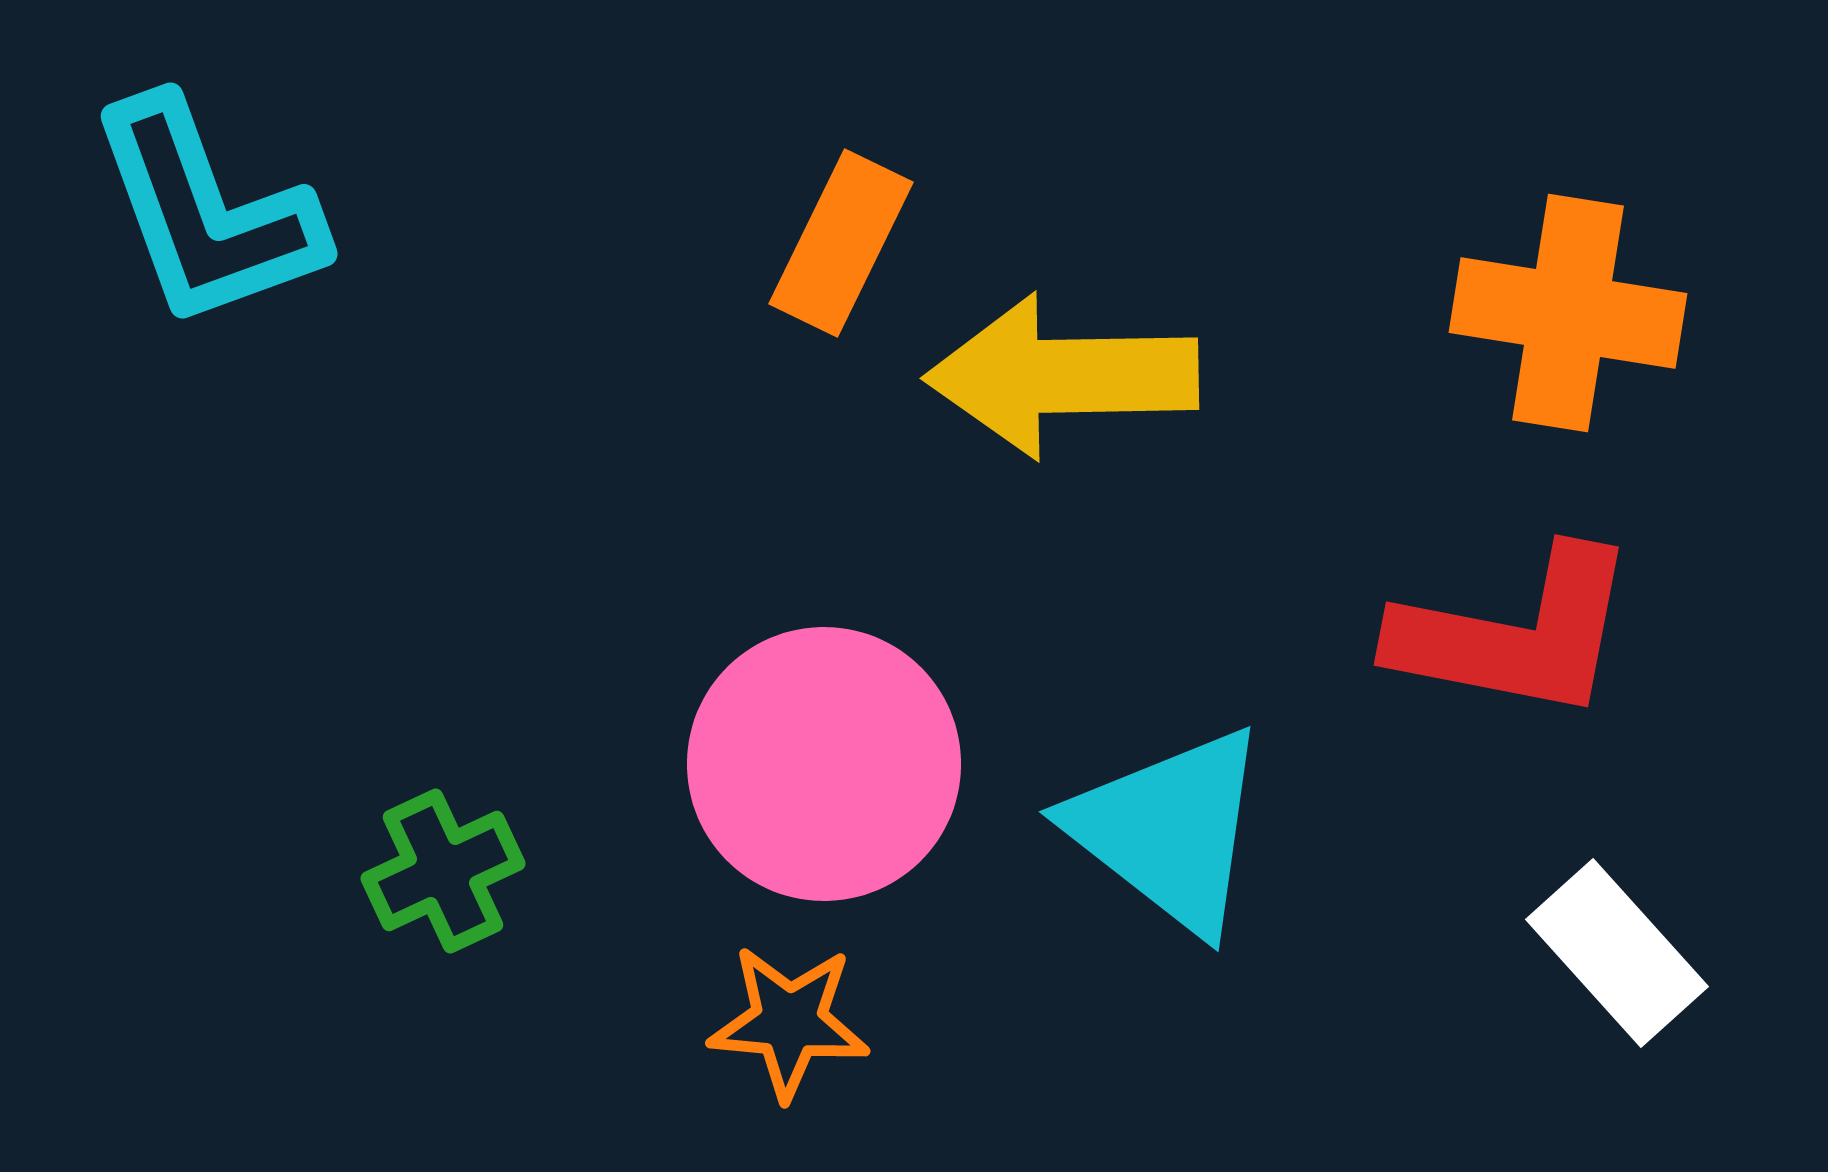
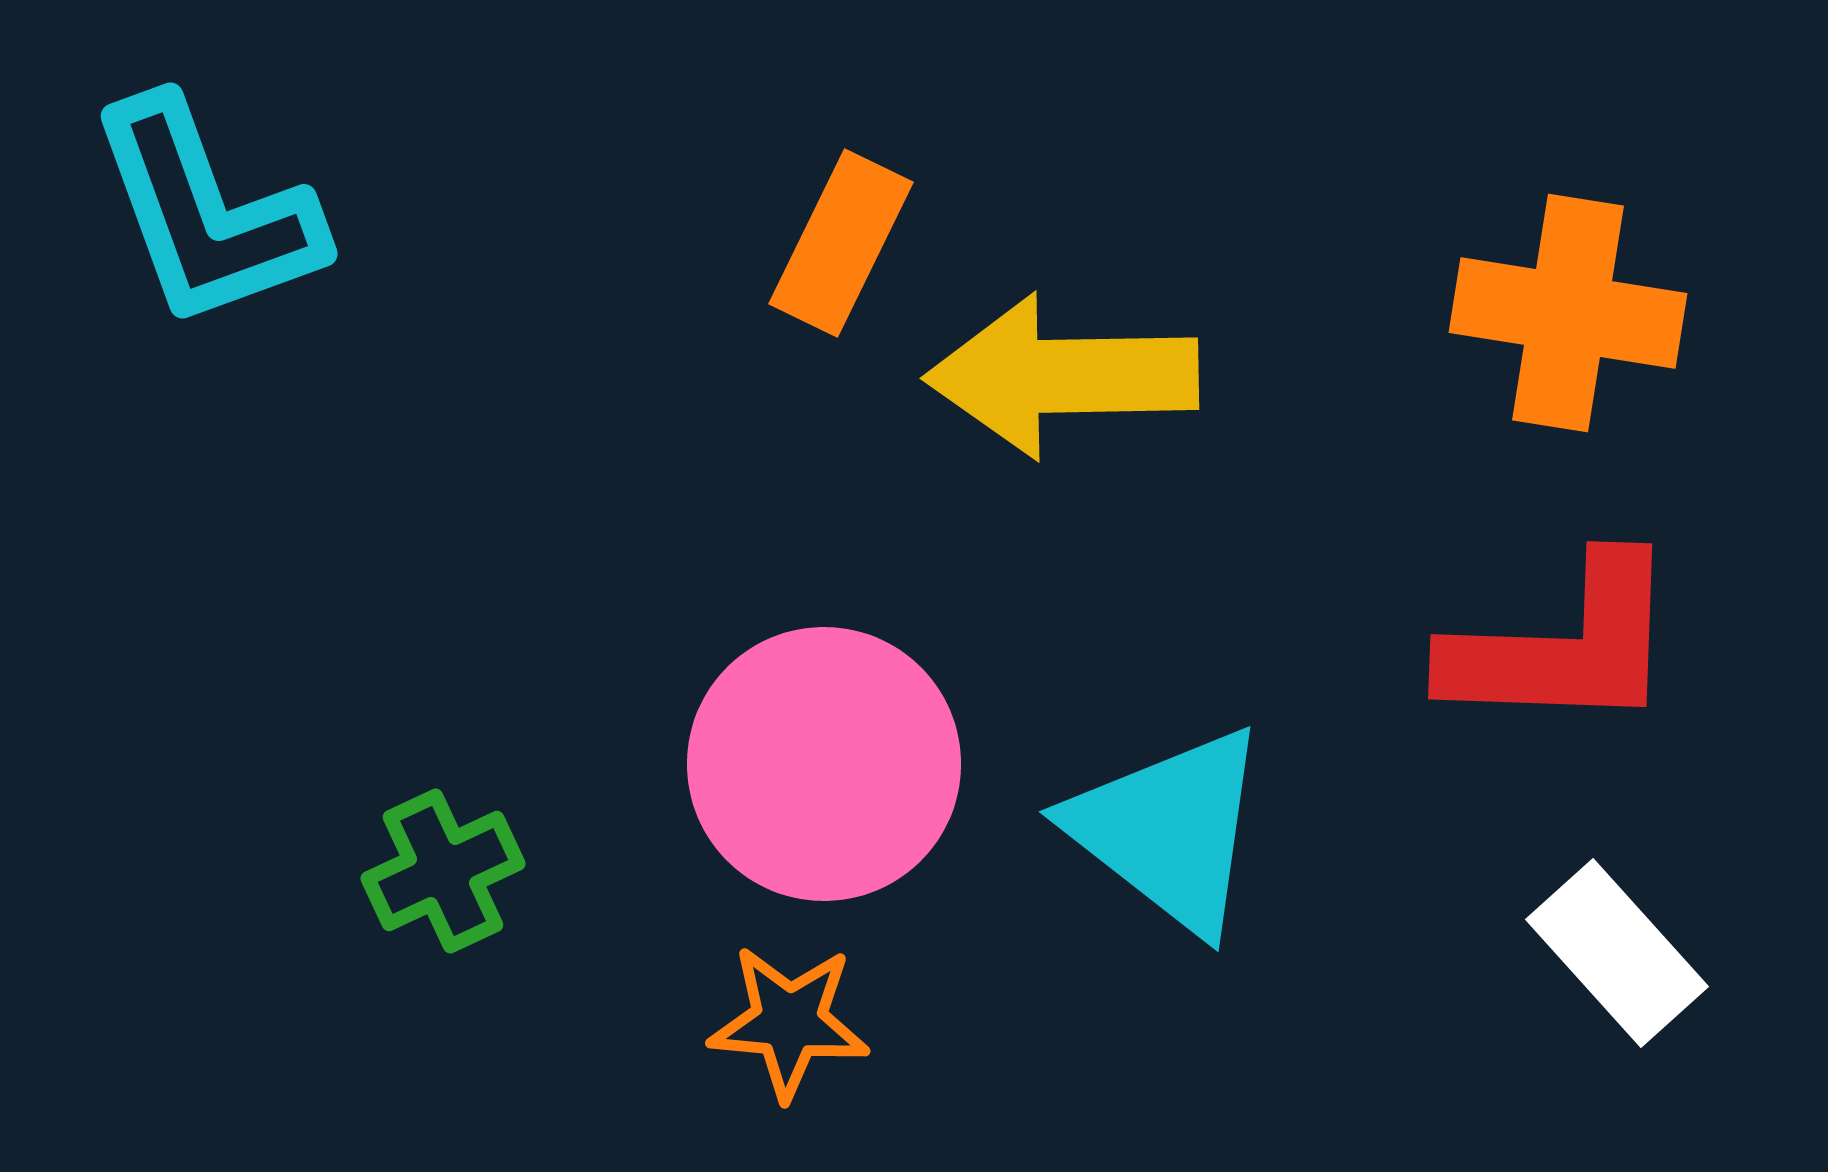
red L-shape: moved 48 px right, 12 px down; rotated 9 degrees counterclockwise
